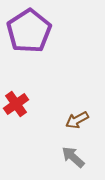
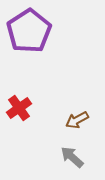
red cross: moved 3 px right, 4 px down
gray arrow: moved 1 px left
